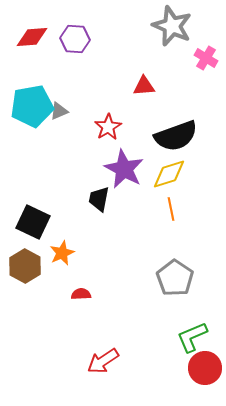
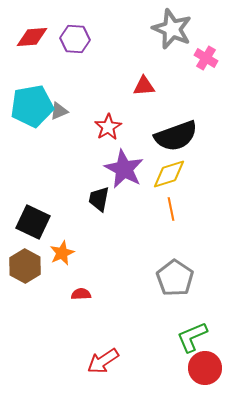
gray star: moved 3 px down
